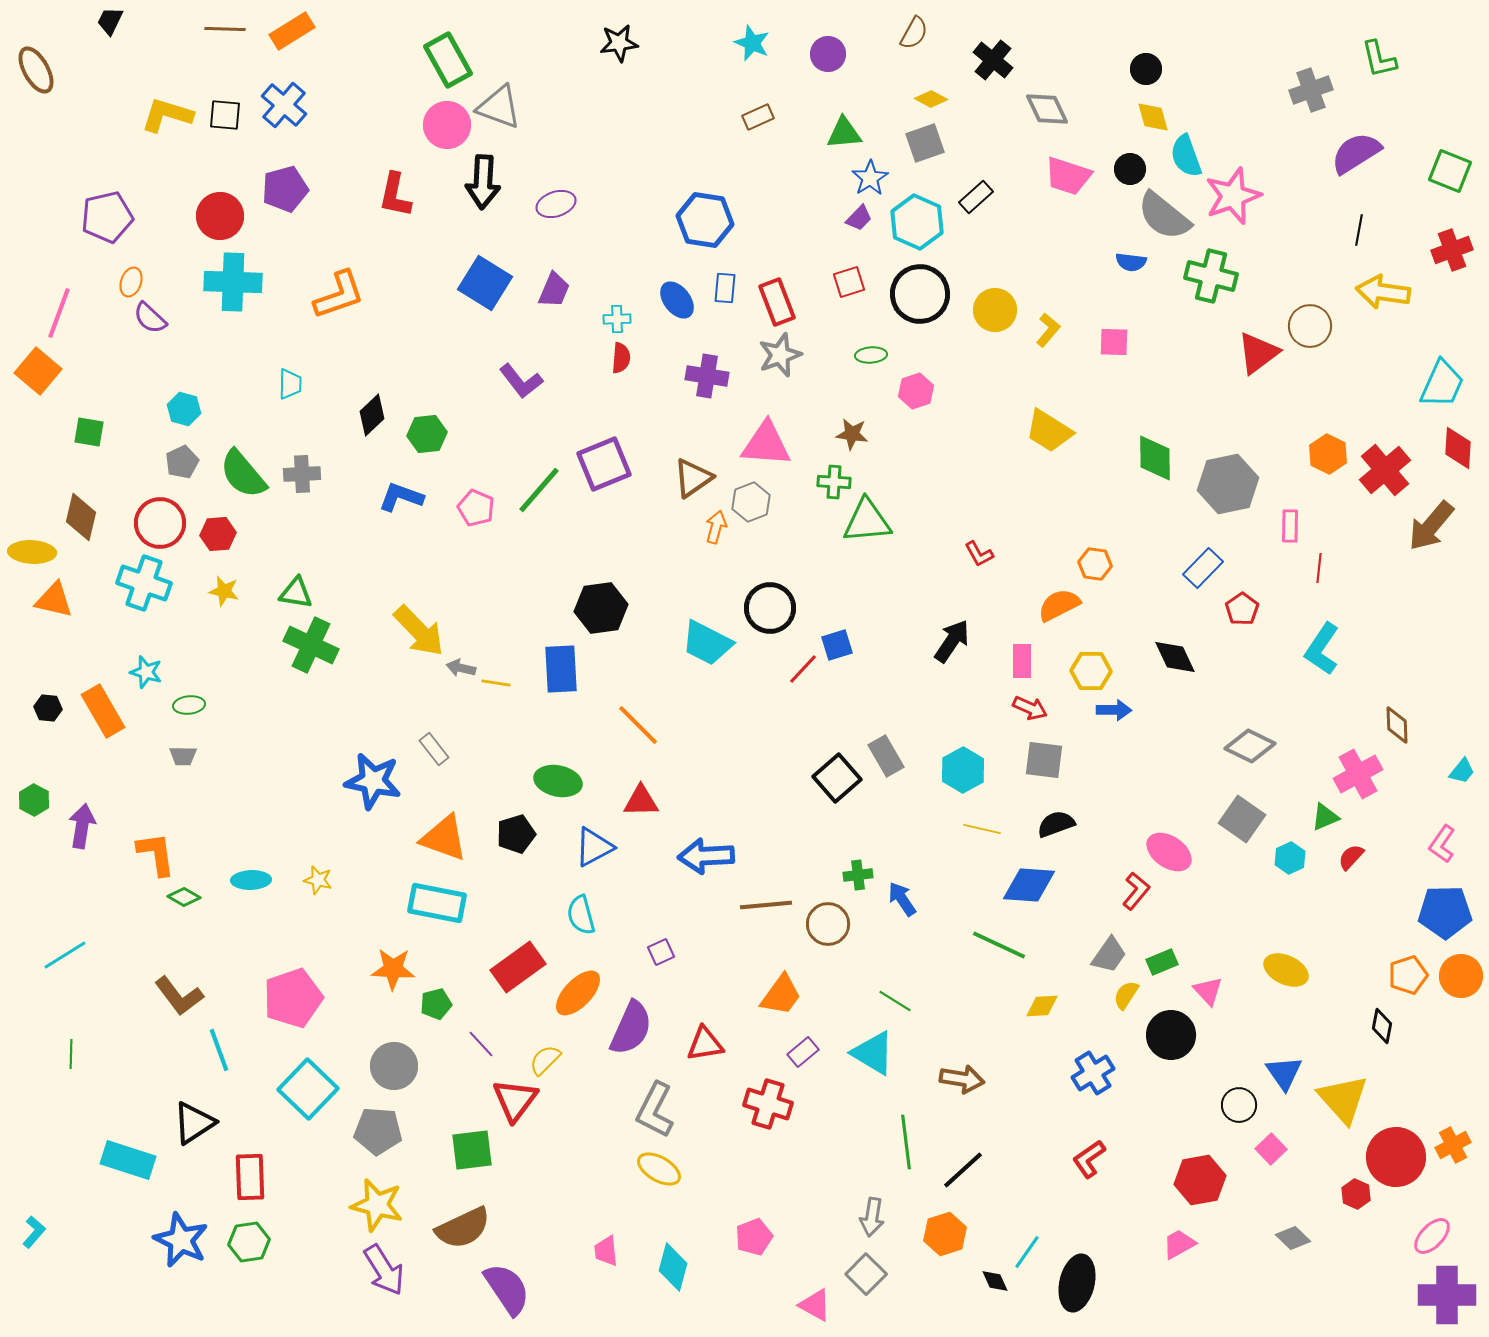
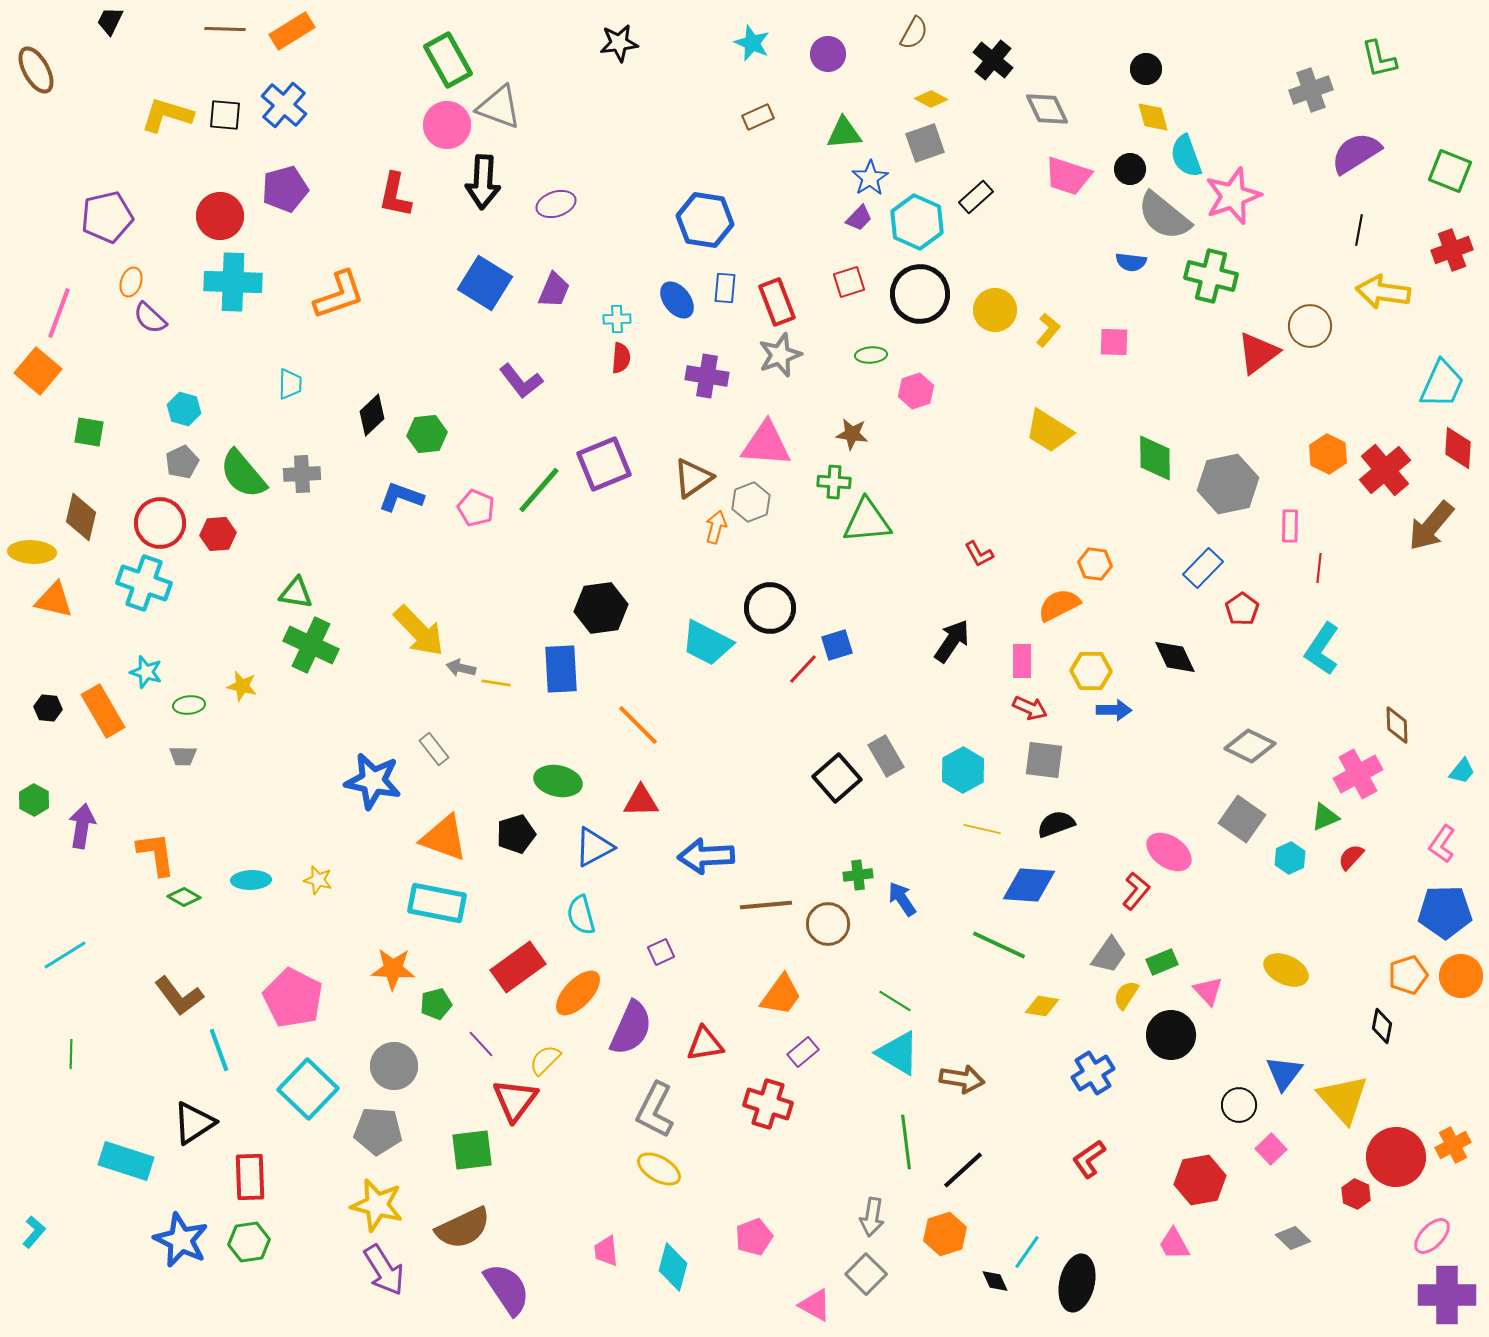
yellow star at (224, 591): moved 18 px right, 95 px down
pink pentagon at (293, 998): rotated 26 degrees counterclockwise
yellow diamond at (1042, 1006): rotated 12 degrees clockwise
cyan triangle at (873, 1053): moved 25 px right
blue triangle at (1284, 1073): rotated 12 degrees clockwise
cyan rectangle at (128, 1160): moved 2 px left, 1 px down
pink trapezoid at (1179, 1244): moved 5 px left; rotated 90 degrees counterclockwise
